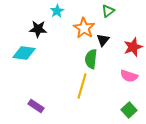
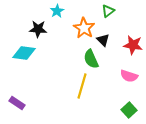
black triangle: rotated 24 degrees counterclockwise
red star: moved 2 px up; rotated 30 degrees clockwise
green semicircle: rotated 30 degrees counterclockwise
purple rectangle: moved 19 px left, 3 px up
